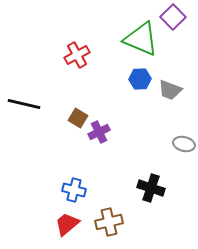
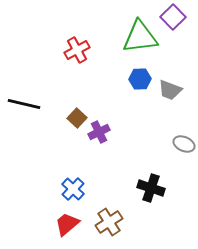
green triangle: moved 1 px left, 2 px up; rotated 30 degrees counterclockwise
red cross: moved 5 px up
brown square: moved 1 px left; rotated 12 degrees clockwise
gray ellipse: rotated 10 degrees clockwise
blue cross: moved 1 px left, 1 px up; rotated 30 degrees clockwise
brown cross: rotated 20 degrees counterclockwise
